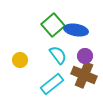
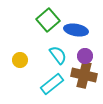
green square: moved 5 px left, 5 px up
brown cross: rotated 10 degrees counterclockwise
